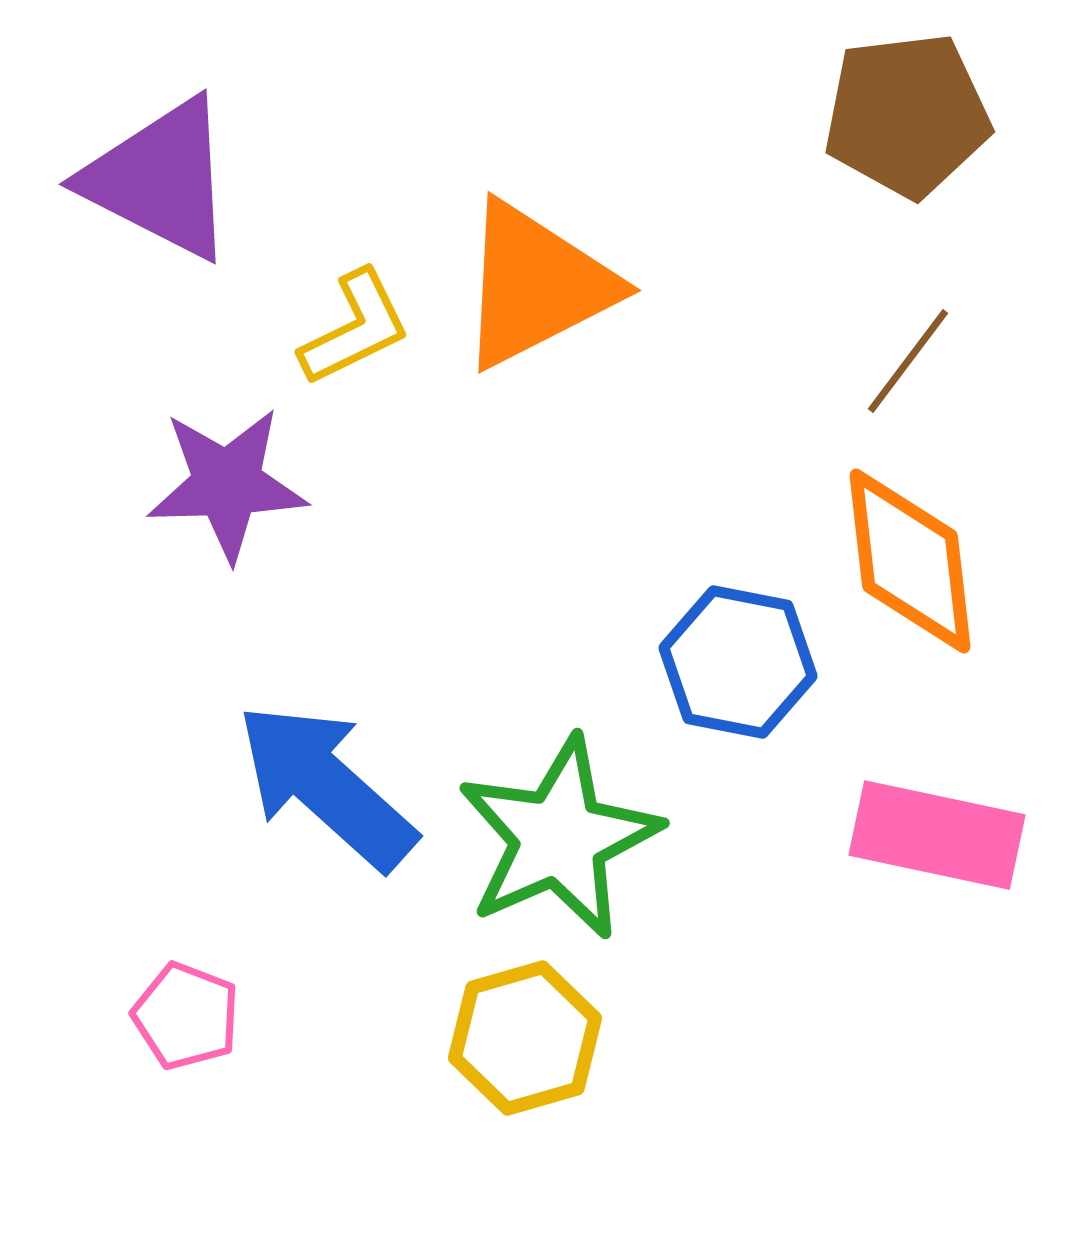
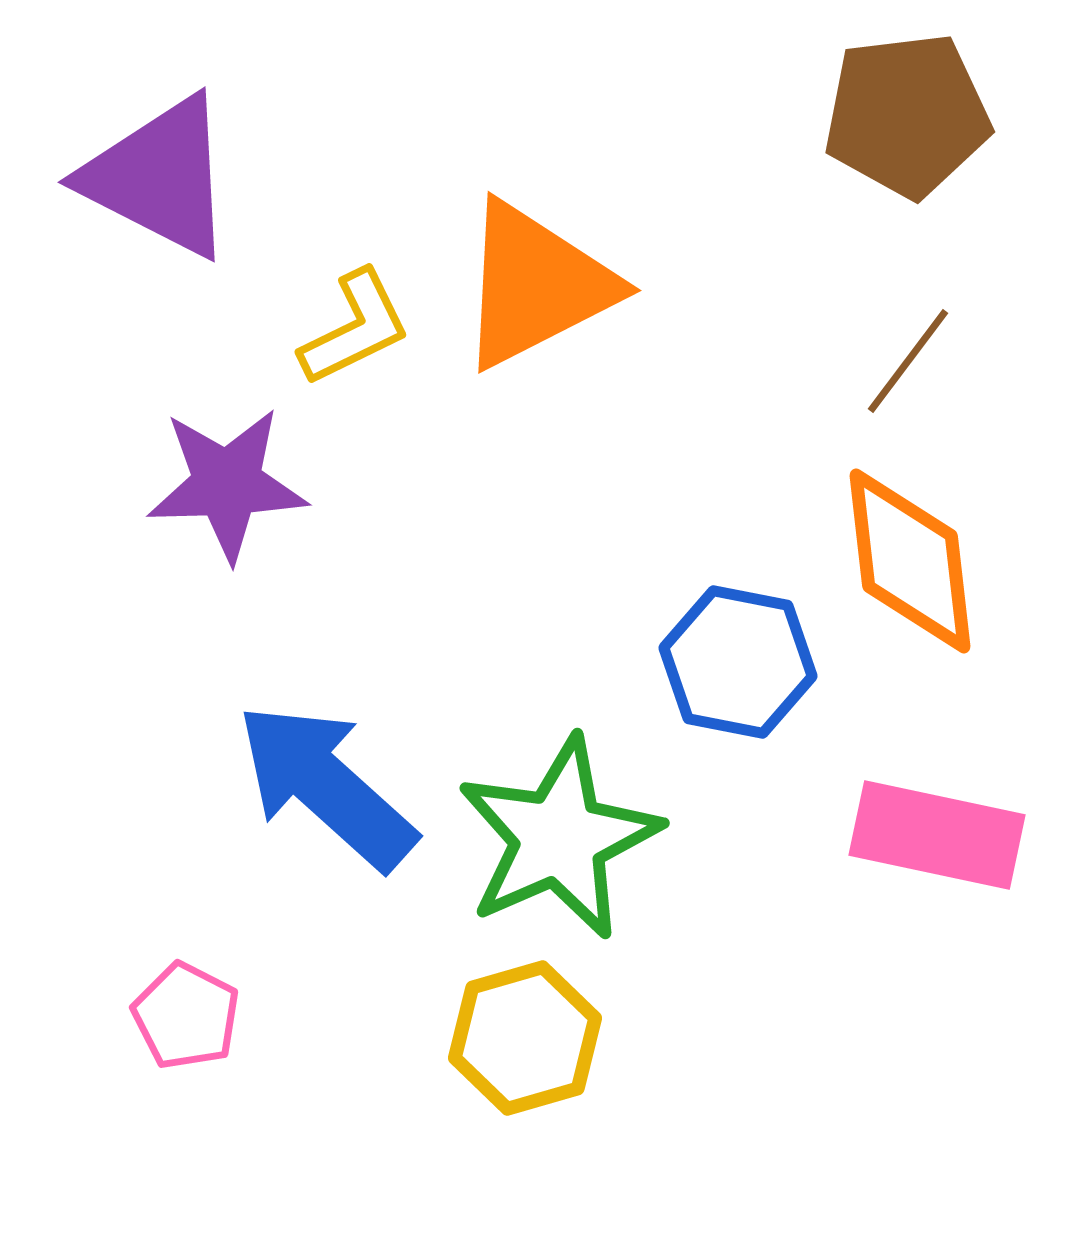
purple triangle: moved 1 px left, 2 px up
pink pentagon: rotated 6 degrees clockwise
